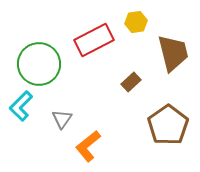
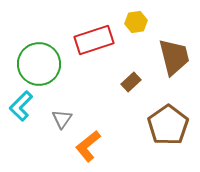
red rectangle: rotated 9 degrees clockwise
brown trapezoid: moved 1 px right, 4 px down
